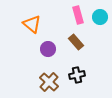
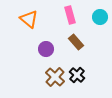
pink rectangle: moved 8 px left
orange triangle: moved 3 px left, 5 px up
purple circle: moved 2 px left
black cross: rotated 35 degrees counterclockwise
brown cross: moved 6 px right, 5 px up
